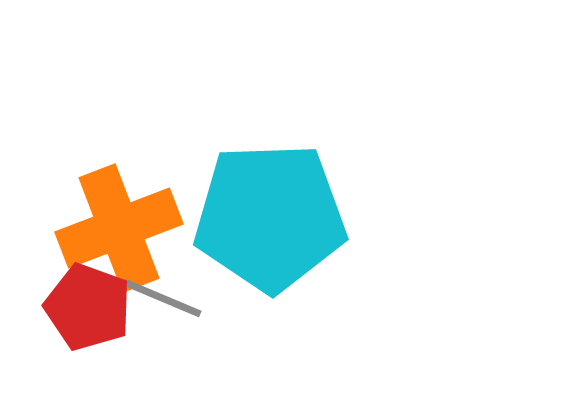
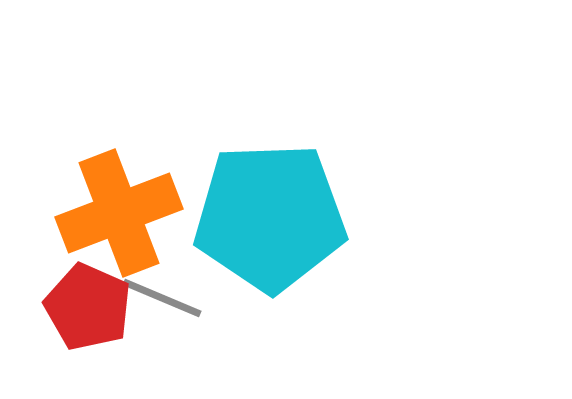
orange cross: moved 15 px up
red pentagon: rotated 4 degrees clockwise
